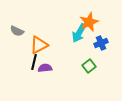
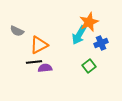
cyan arrow: moved 2 px down
black line: rotated 70 degrees clockwise
